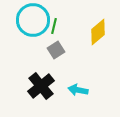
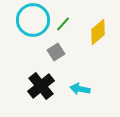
green line: moved 9 px right, 2 px up; rotated 28 degrees clockwise
gray square: moved 2 px down
cyan arrow: moved 2 px right, 1 px up
